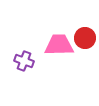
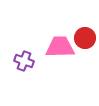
pink trapezoid: moved 1 px right, 2 px down
